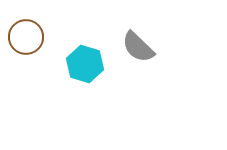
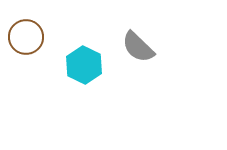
cyan hexagon: moved 1 px left, 1 px down; rotated 9 degrees clockwise
